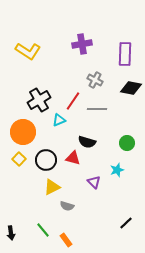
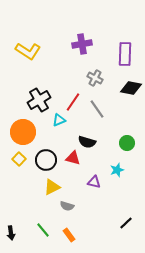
gray cross: moved 2 px up
red line: moved 1 px down
gray line: rotated 54 degrees clockwise
purple triangle: rotated 32 degrees counterclockwise
orange rectangle: moved 3 px right, 5 px up
